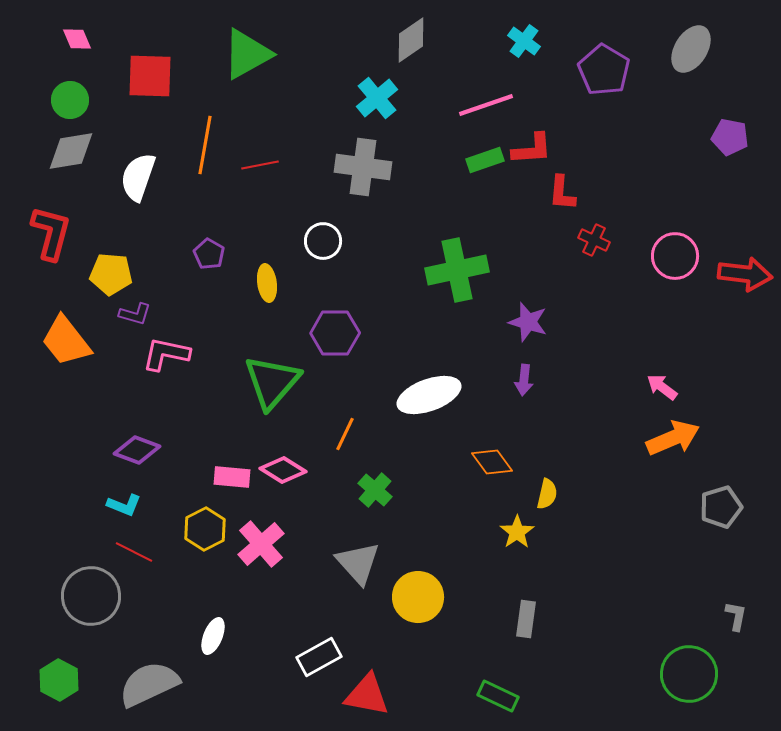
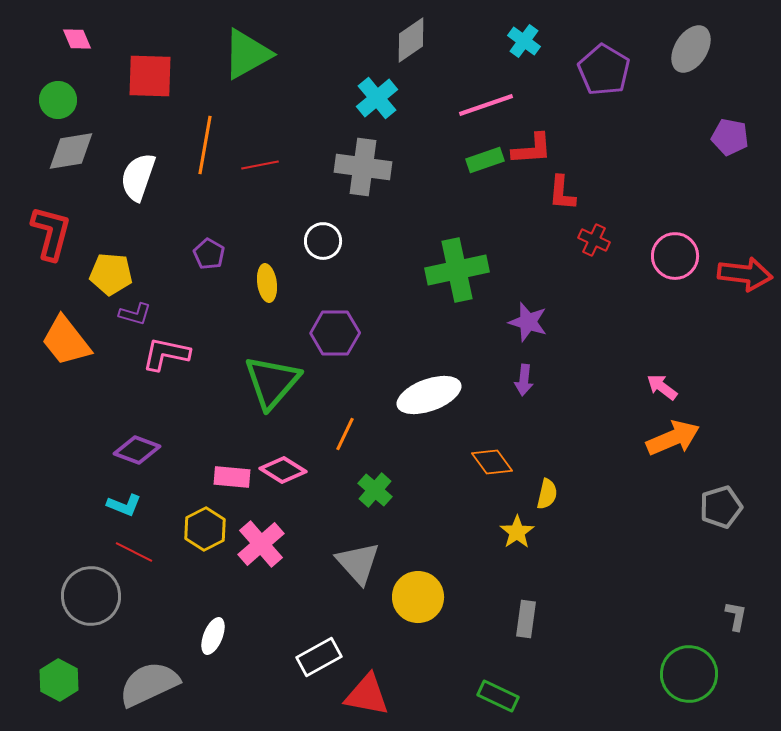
green circle at (70, 100): moved 12 px left
